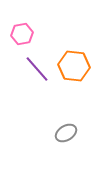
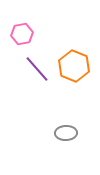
orange hexagon: rotated 16 degrees clockwise
gray ellipse: rotated 30 degrees clockwise
